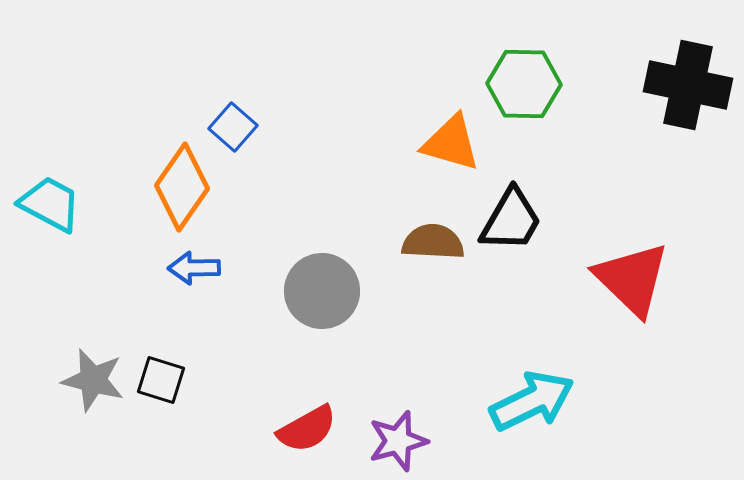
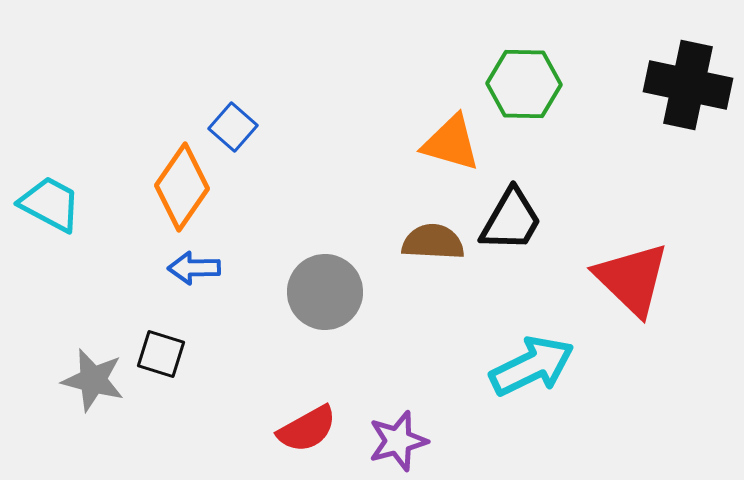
gray circle: moved 3 px right, 1 px down
black square: moved 26 px up
cyan arrow: moved 35 px up
